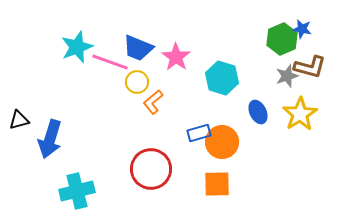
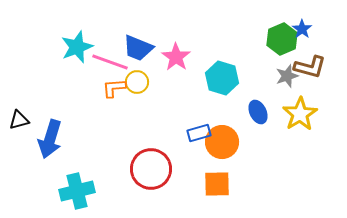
blue star: rotated 24 degrees clockwise
orange L-shape: moved 39 px left, 14 px up; rotated 35 degrees clockwise
